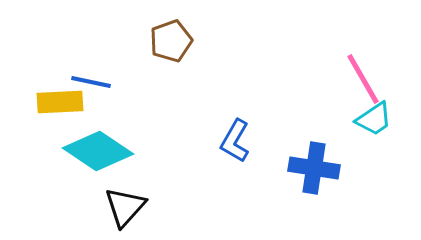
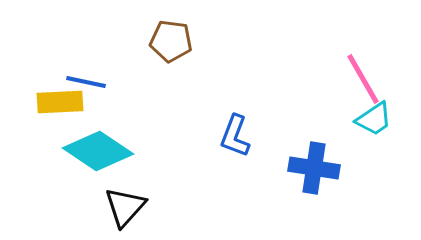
brown pentagon: rotated 27 degrees clockwise
blue line: moved 5 px left
blue L-shape: moved 5 px up; rotated 9 degrees counterclockwise
